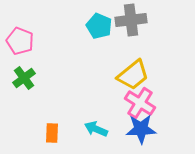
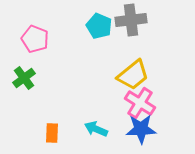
pink pentagon: moved 15 px right, 2 px up
